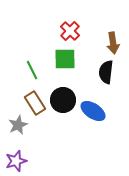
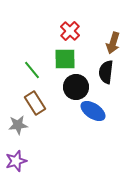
brown arrow: rotated 25 degrees clockwise
green line: rotated 12 degrees counterclockwise
black circle: moved 13 px right, 13 px up
gray star: rotated 18 degrees clockwise
